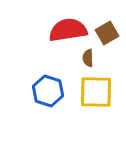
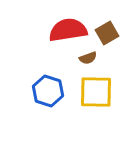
brown semicircle: rotated 108 degrees counterclockwise
